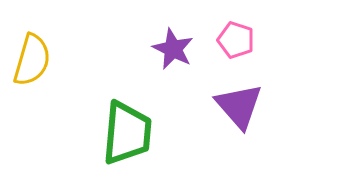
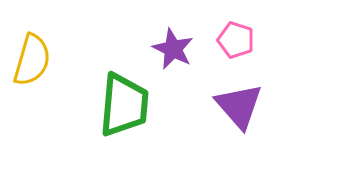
green trapezoid: moved 3 px left, 28 px up
